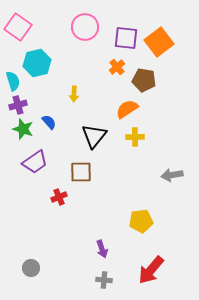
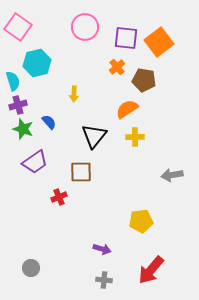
purple arrow: rotated 54 degrees counterclockwise
